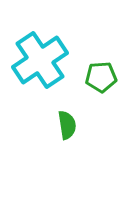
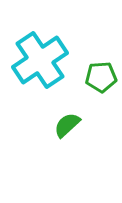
green semicircle: rotated 124 degrees counterclockwise
